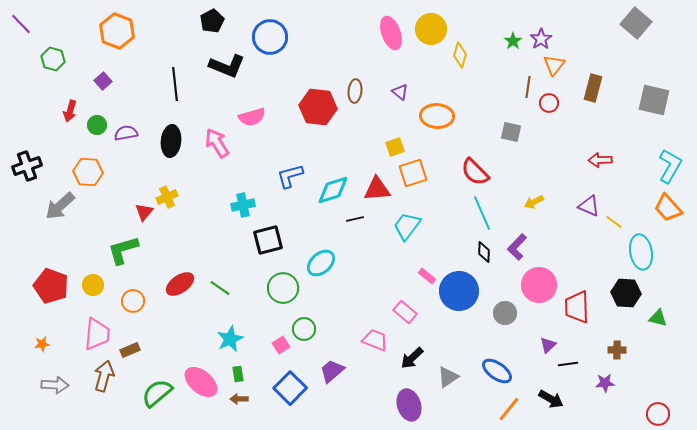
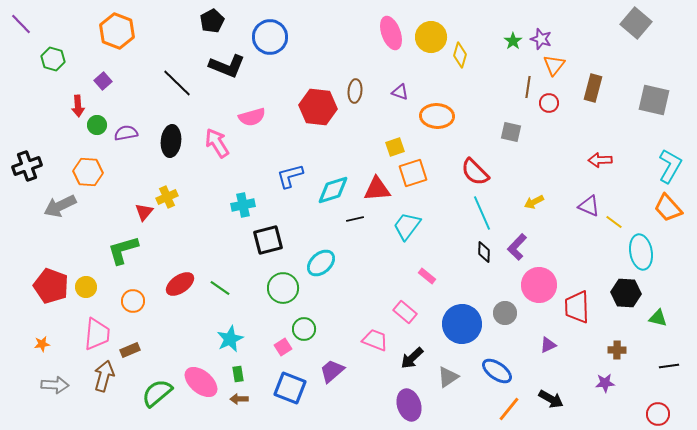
yellow circle at (431, 29): moved 8 px down
purple star at (541, 39): rotated 20 degrees counterclockwise
black line at (175, 84): moved 2 px right, 1 px up; rotated 40 degrees counterclockwise
purple triangle at (400, 92): rotated 18 degrees counterclockwise
red arrow at (70, 111): moved 8 px right, 5 px up; rotated 20 degrees counterclockwise
gray arrow at (60, 206): rotated 16 degrees clockwise
yellow circle at (93, 285): moved 7 px left, 2 px down
blue circle at (459, 291): moved 3 px right, 33 px down
pink square at (281, 345): moved 2 px right, 2 px down
purple triangle at (548, 345): rotated 18 degrees clockwise
black line at (568, 364): moved 101 px right, 2 px down
blue square at (290, 388): rotated 24 degrees counterclockwise
